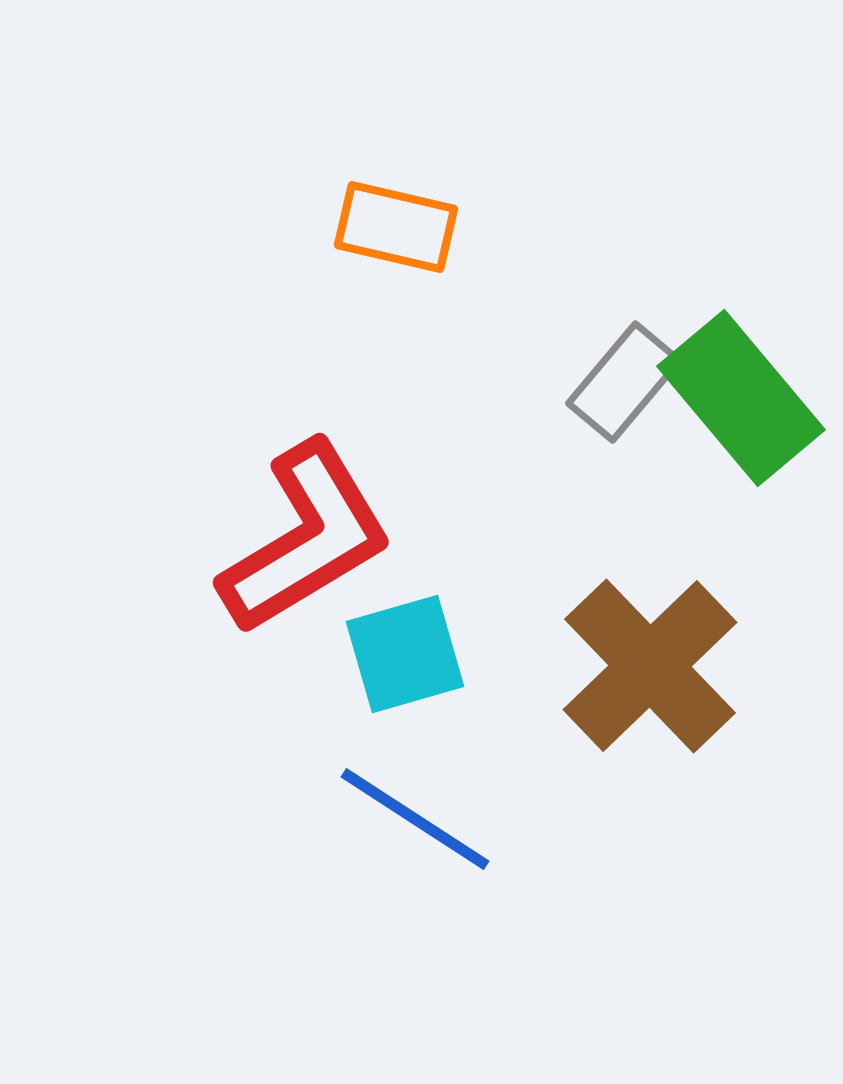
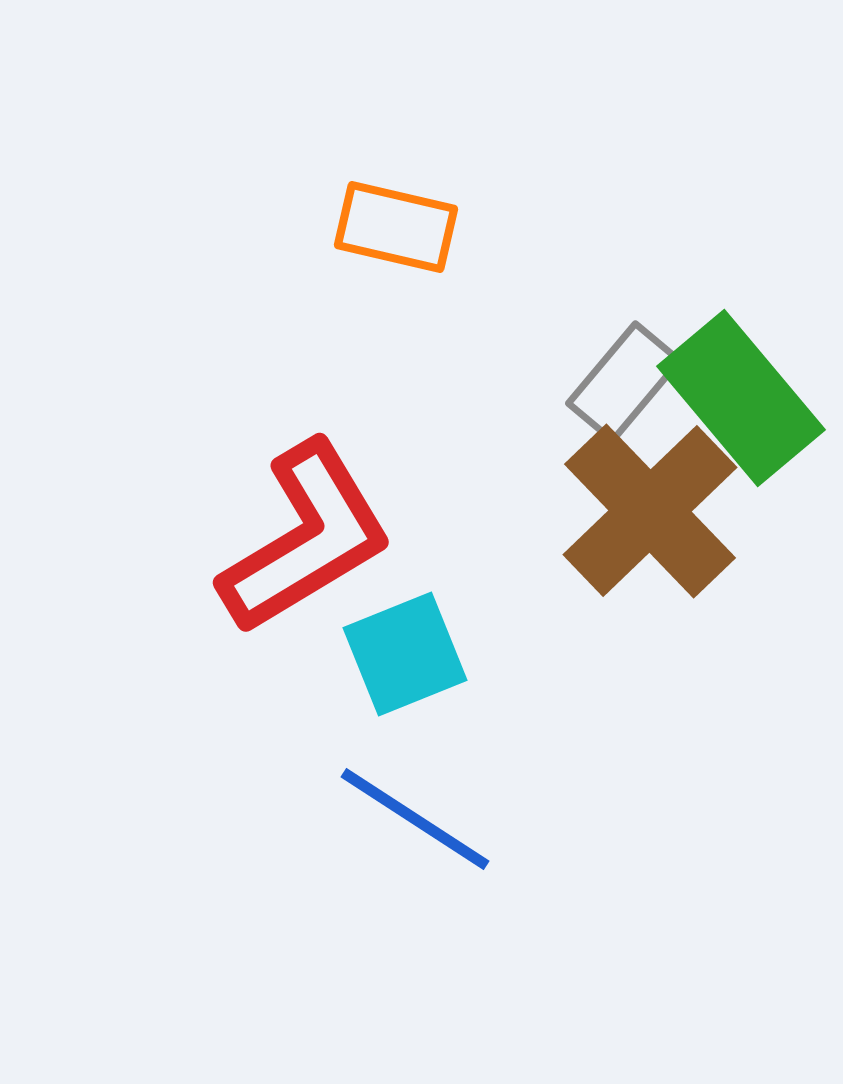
cyan square: rotated 6 degrees counterclockwise
brown cross: moved 155 px up
